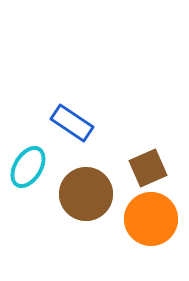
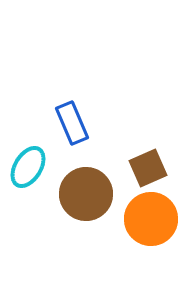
blue rectangle: rotated 33 degrees clockwise
